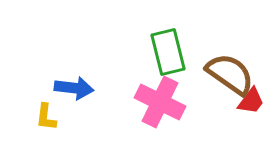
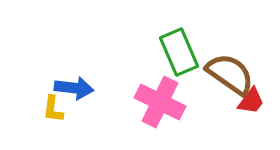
green rectangle: moved 11 px right; rotated 9 degrees counterclockwise
yellow L-shape: moved 7 px right, 8 px up
